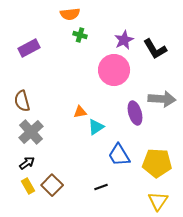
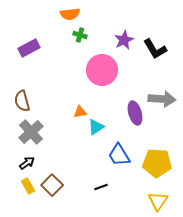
pink circle: moved 12 px left
